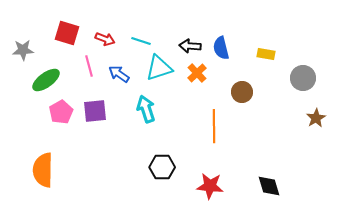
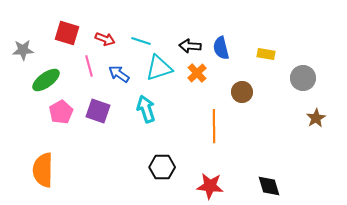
purple square: moved 3 px right; rotated 25 degrees clockwise
